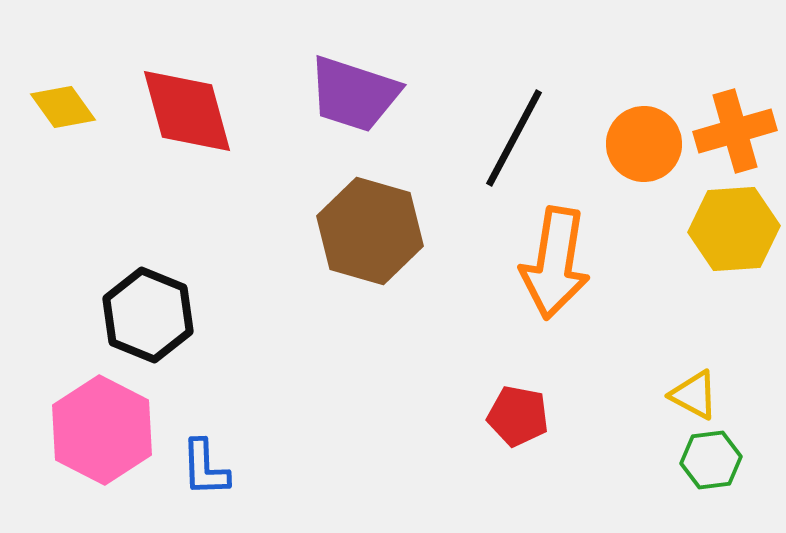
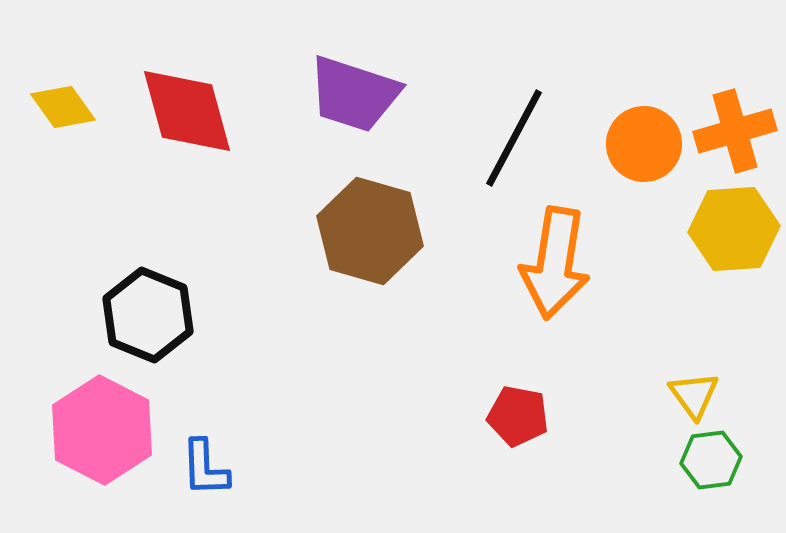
yellow triangle: rotated 26 degrees clockwise
